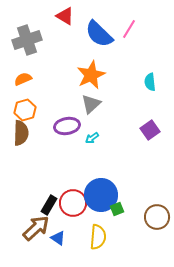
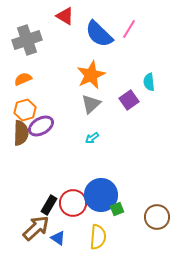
cyan semicircle: moved 1 px left
purple ellipse: moved 26 px left; rotated 20 degrees counterclockwise
purple square: moved 21 px left, 30 px up
